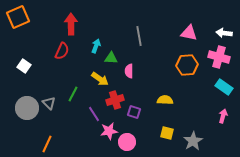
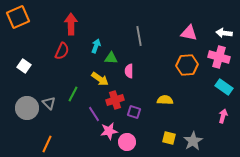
yellow square: moved 2 px right, 5 px down
